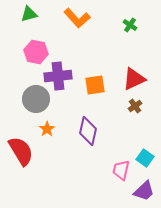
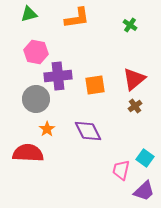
orange L-shape: rotated 56 degrees counterclockwise
red triangle: rotated 15 degrees counterclockwise
purple diamond: rotated 40 degrees counterclockwise
red semicircle: moved 7 px right, 2 px down; rotated 56 degrees counterclockwise
